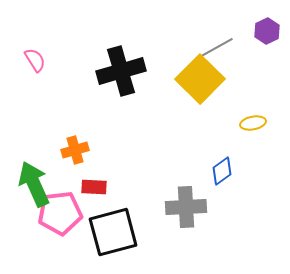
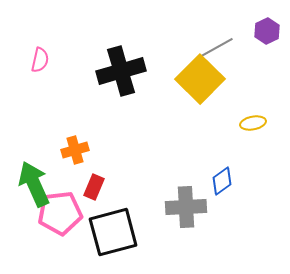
pink semicircle: moved 5 px right; rotated 45 degrees clockwise
blue diamond: moved 10 px down
red rectangle: rotated 70 degrees counterclockwise
